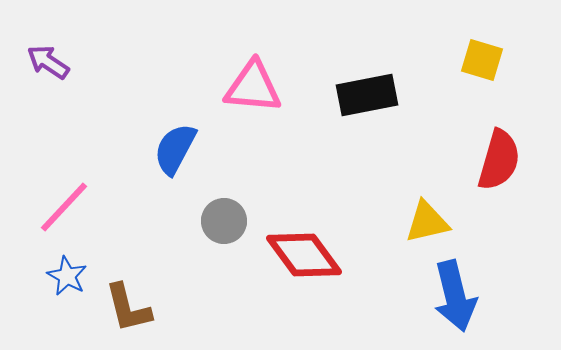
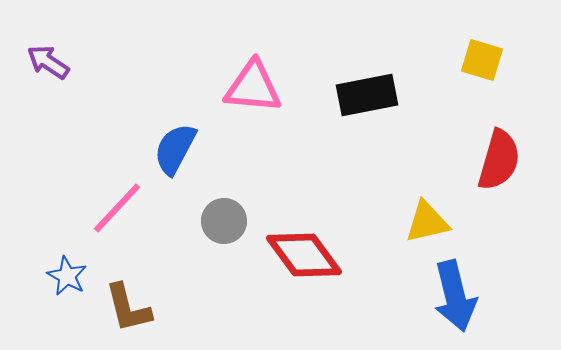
pink line: moved 53 px right, 1 px down
